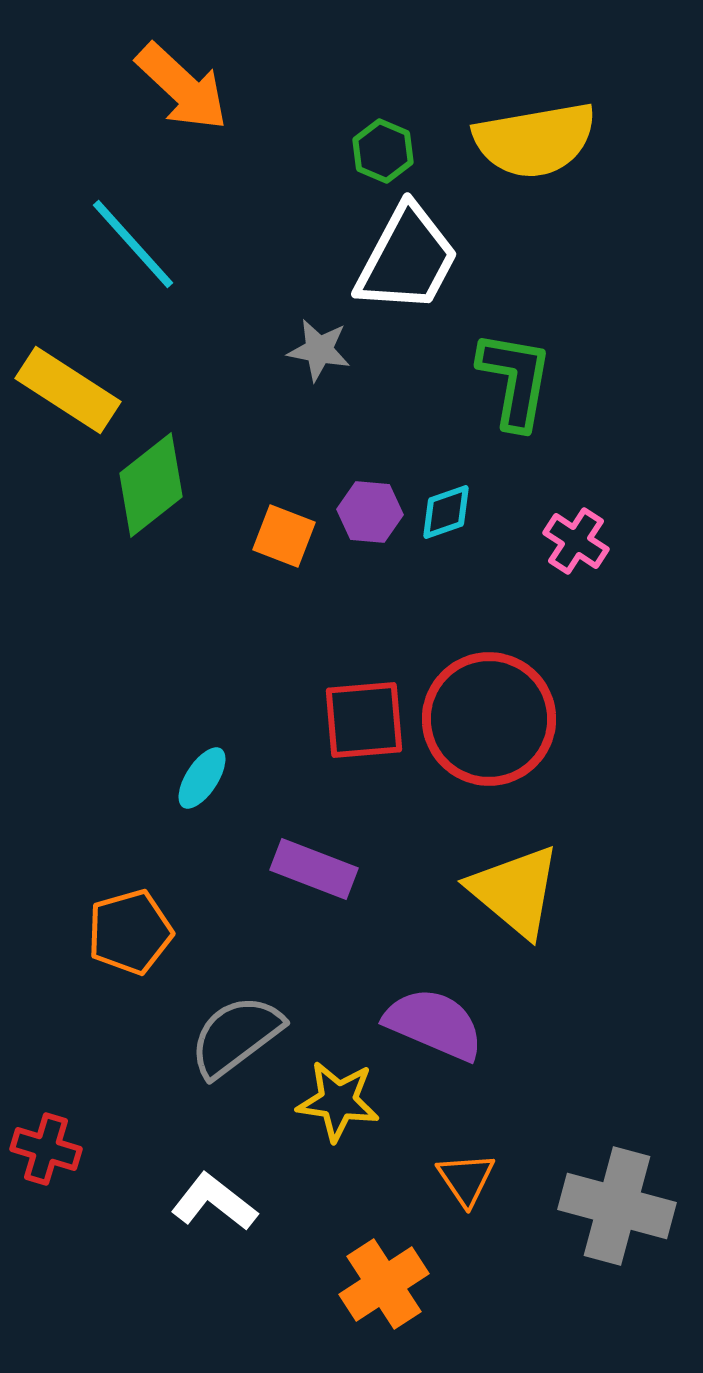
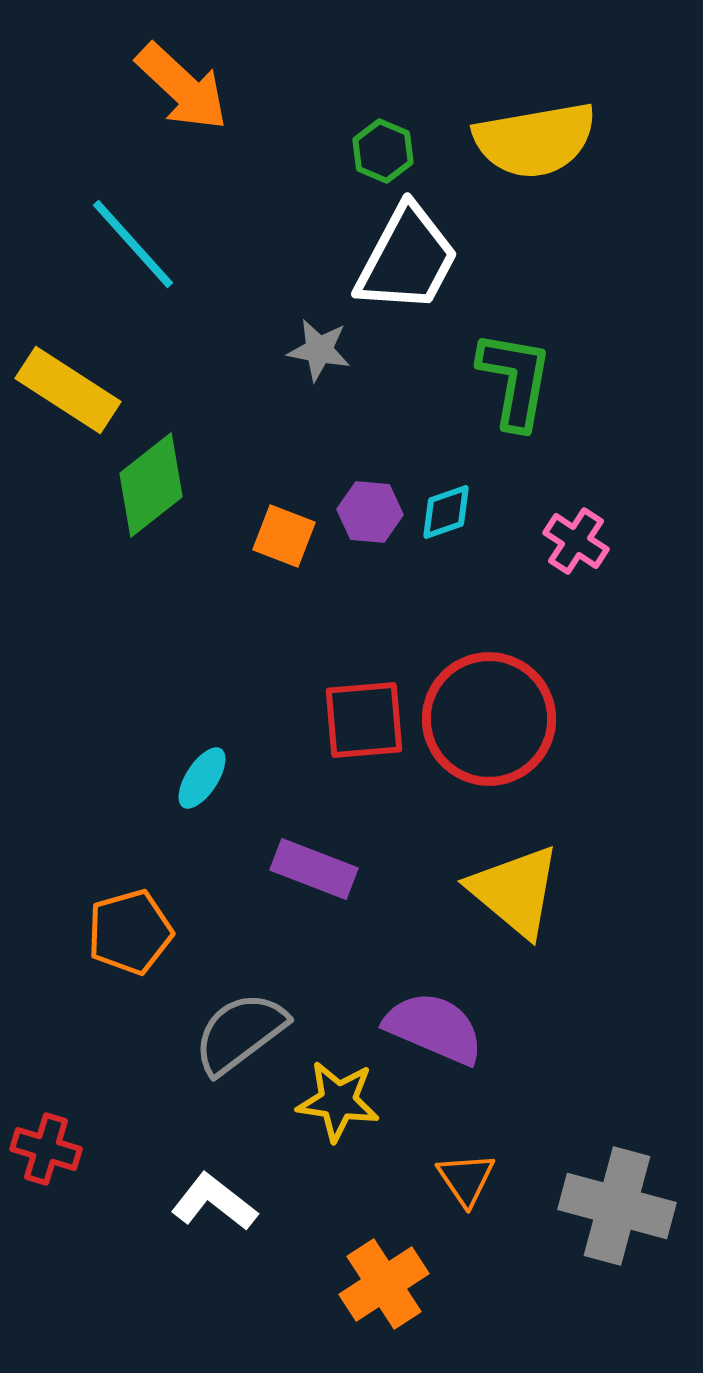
purple semicircle: moved 4 px down
gray semicircle: moved 4 px right, 3 px up
